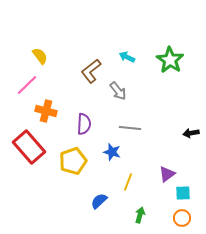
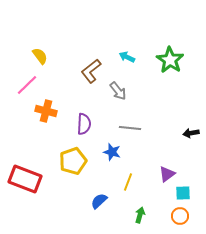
red rectangle: moved 4 px left, 32 px down; rotated 28 degrees counterclockwise
orange circle: moved 2 px left, 2 px up
